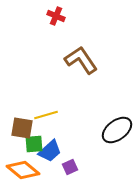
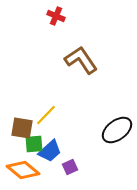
yellow line: rotated 30 degrees counterclockwise
